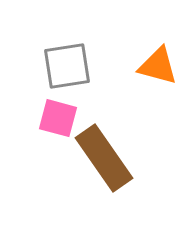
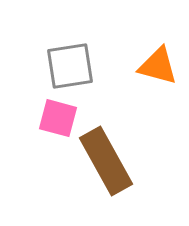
gray square: moved 3 px right
brown rectangle: moved 2 px right, 3 px down; rotated 6 degrees clockwise
